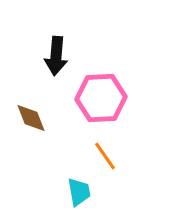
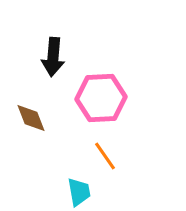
black arrow: moved 3 px left, 1 px down
